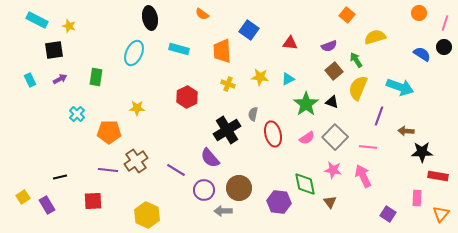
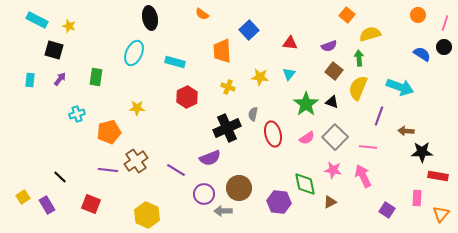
orange circle at (419, 13): moved 1 px left, 2 px down
blue square at (249, 30): rotated 12 degrees clockwise
yellow semicircle at (375, 37): moved 5 px left, 3 px up
cyan rectangle at (179, 49): moved 4 px left, 13 px down
black square at (54, 50): rotated 24 degrees clockwise
green arrow at (356, 60): moved 3 px right, 2 px up; rotated 28 degrees clockwise
brown square at (334, 71): rotated 12 degrees counterclockwise
purple arrow at (60, 79): rotated 24 degrees counterclockwise
cyan triangle at (288, 79): moved 1 px right, 5 px up; rotated 24 degrees counterclockwise
cyan rectangle at (30, 80): rotated 32 degrees clockwise
yellow cross at (228, 84): moved 3 px down
cyan cross at (77, 114): rotated 28 degrees clockwise
black cross at (227, 130): moved 2 px up; rotated 8 degrees clockwise
orange pentagon at (109, 132): rotated 15 degrees counterclockwise
purple semicircle at (210, 158): rotated 70 degrees counterclockwise
black line at (60, 177): rotated 56 degrees clockwise
purple circle at (204, 190): moved 4 px down
red square at (93, 201): moved 2 px left, 3 px down; rotated 24 degrees clockwise
brown triangle at (330, 202): rotated 40 degrees clockwise
purple square at (388, 214): moved 1 px left, 4 px up
